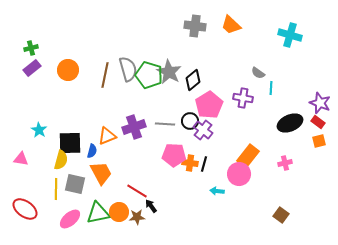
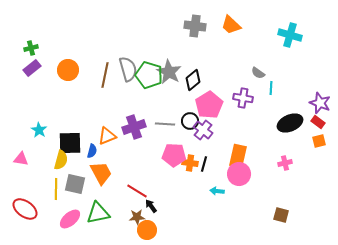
orange rectangle at (248, 156): moved 10 px left; rotated 25 degrees counterclockwise
orange circle at (119, 212): moved 28 px right, 18 px down
brown square at (281, 215): rotated 21 degrees counterclockwise
